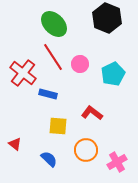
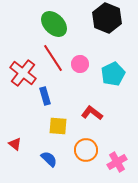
red line: moved 1 px down
blue rectangle: moved 3 px left, 2 px down; rotated 60 degrees clockwise
